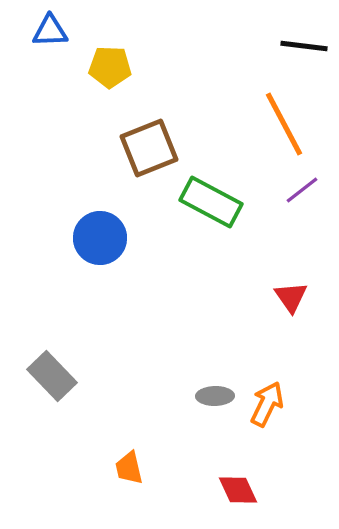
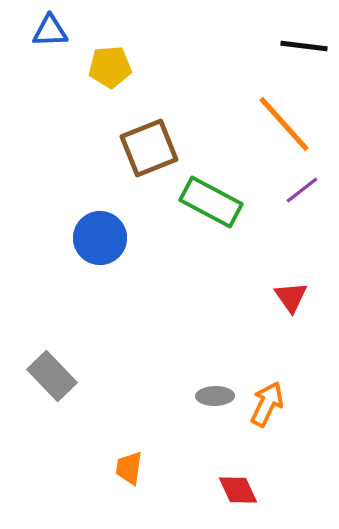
yellow pentagon: rotated 6 degrees counterclockwise
orange line: rotated 14 degrees counterclockwise
orange trapezoid: rotated 21 degrees clockwise
